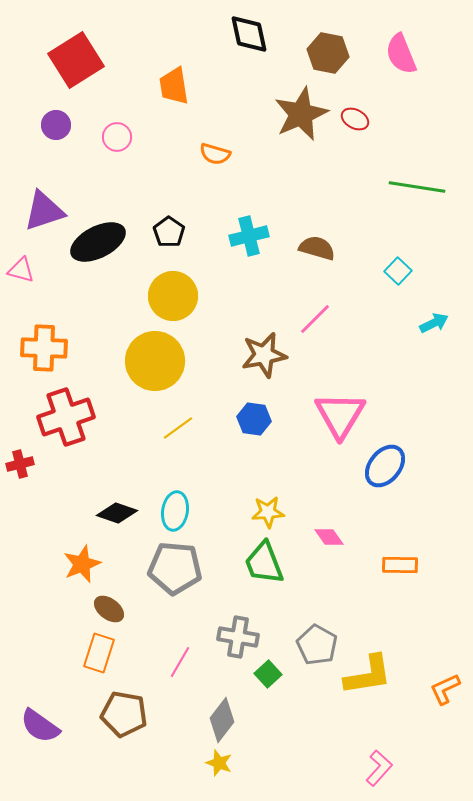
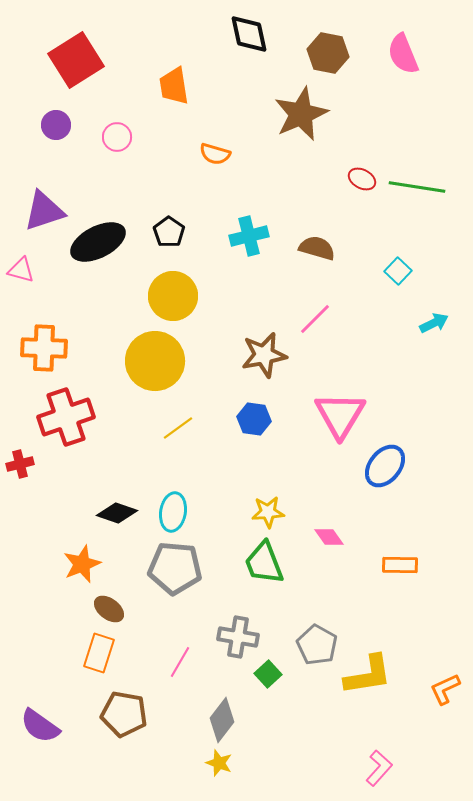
pink semicircle at (401, 54): moved 2 px right
red ellipse at (355, 119): moved 7 px right, 60 px down
cyan ellipse at (175, 511): moved 2 px left, 1 px down
